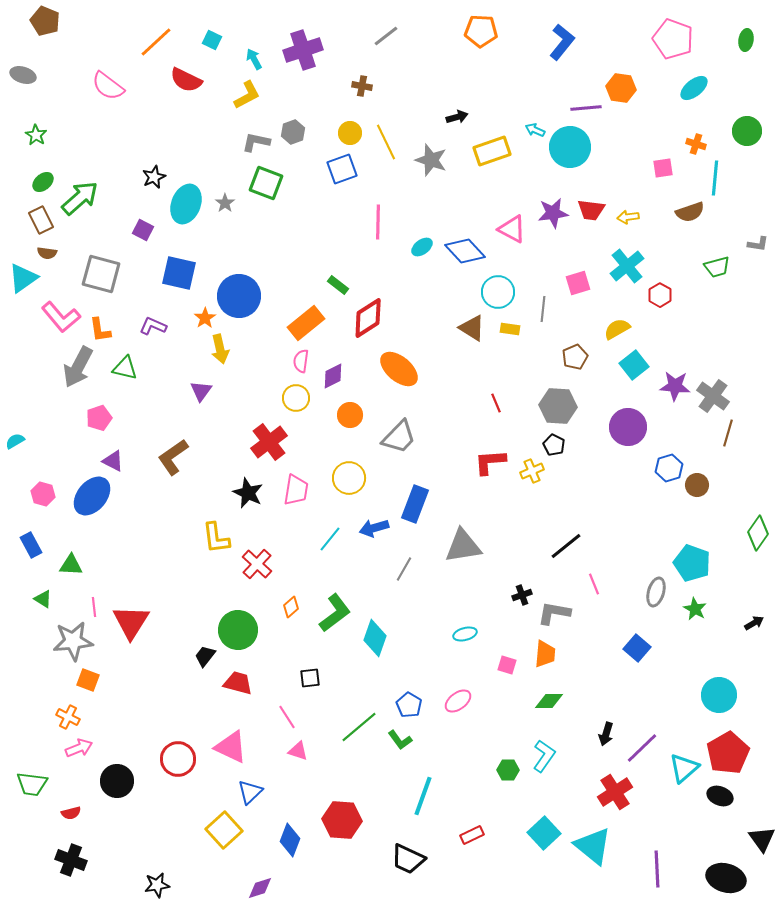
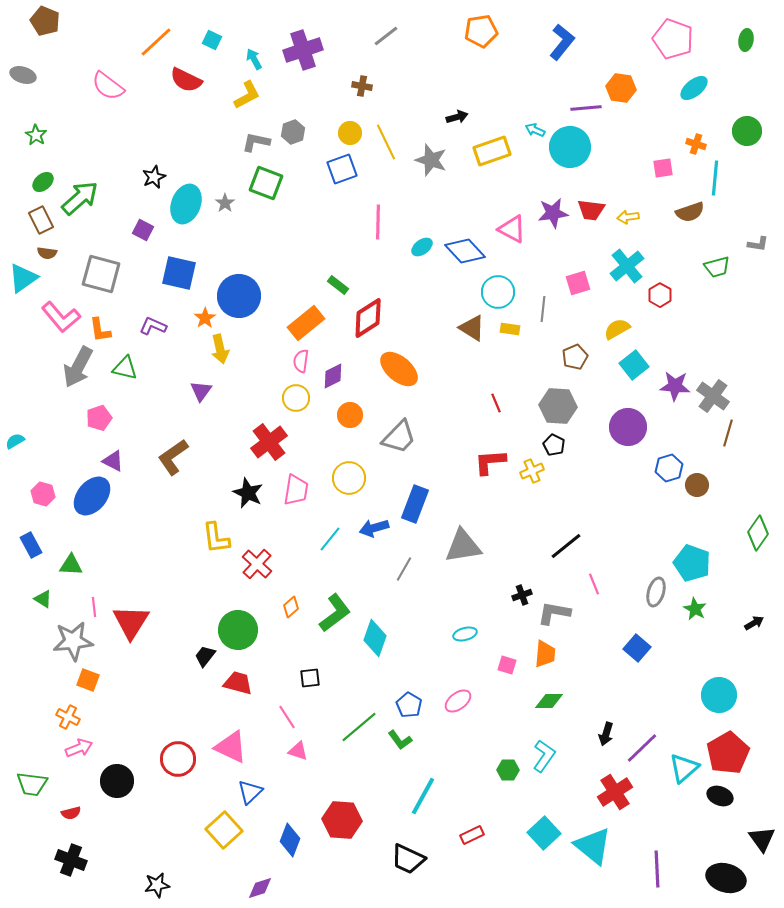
orange pentagon at (481, 31): rotated 12 degrees counterclockwise
cyan line at (423, 796): rotated 9 degrees clockwise
